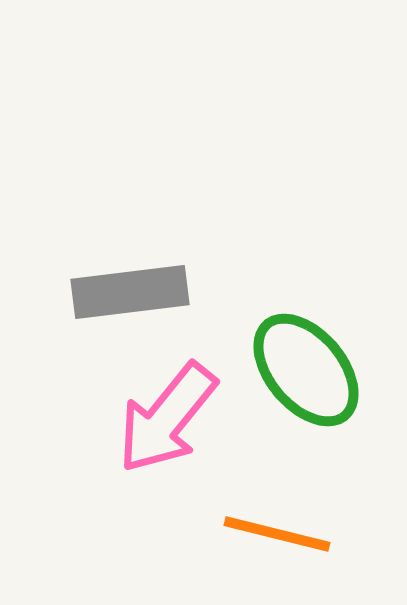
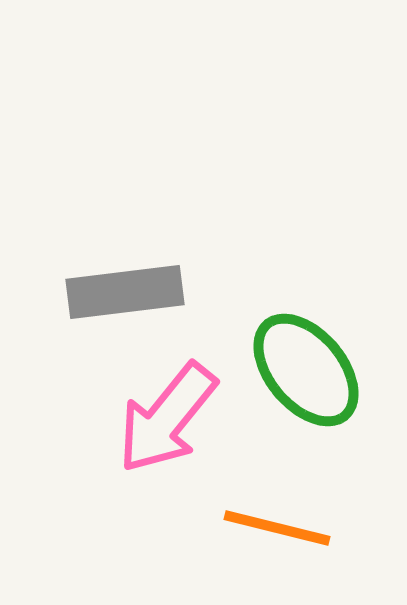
gray rectangle: moved 5 px left
orange line: moved 6 px up
